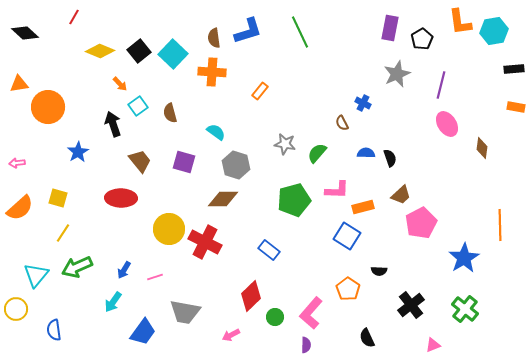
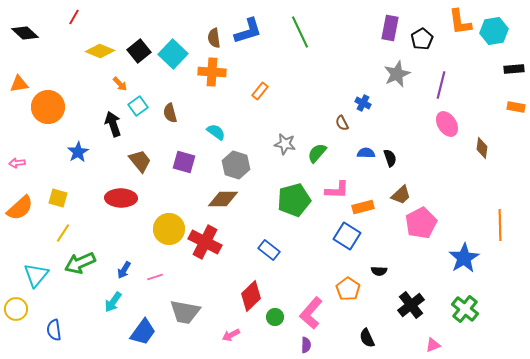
green arrow at (77, 267): moved 3 px right, 4 px up
